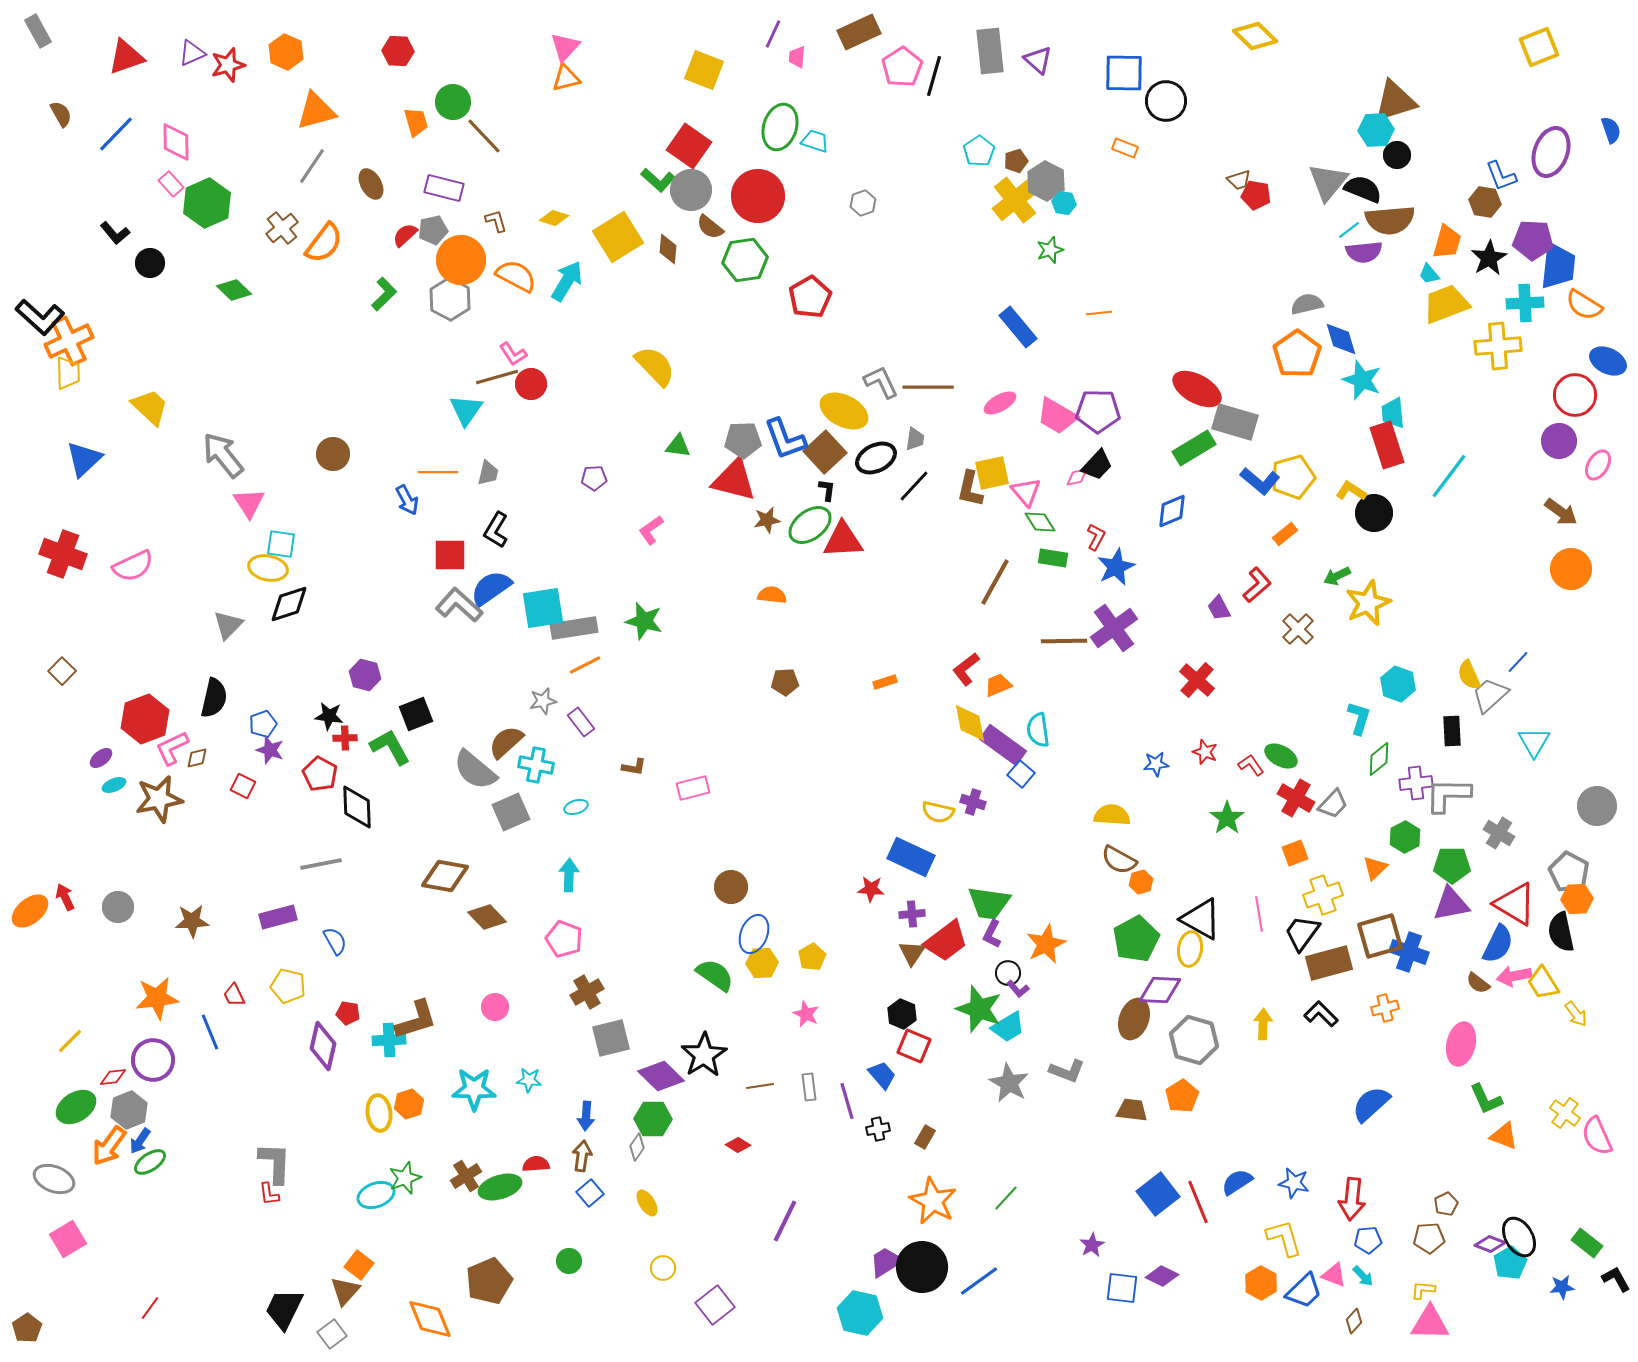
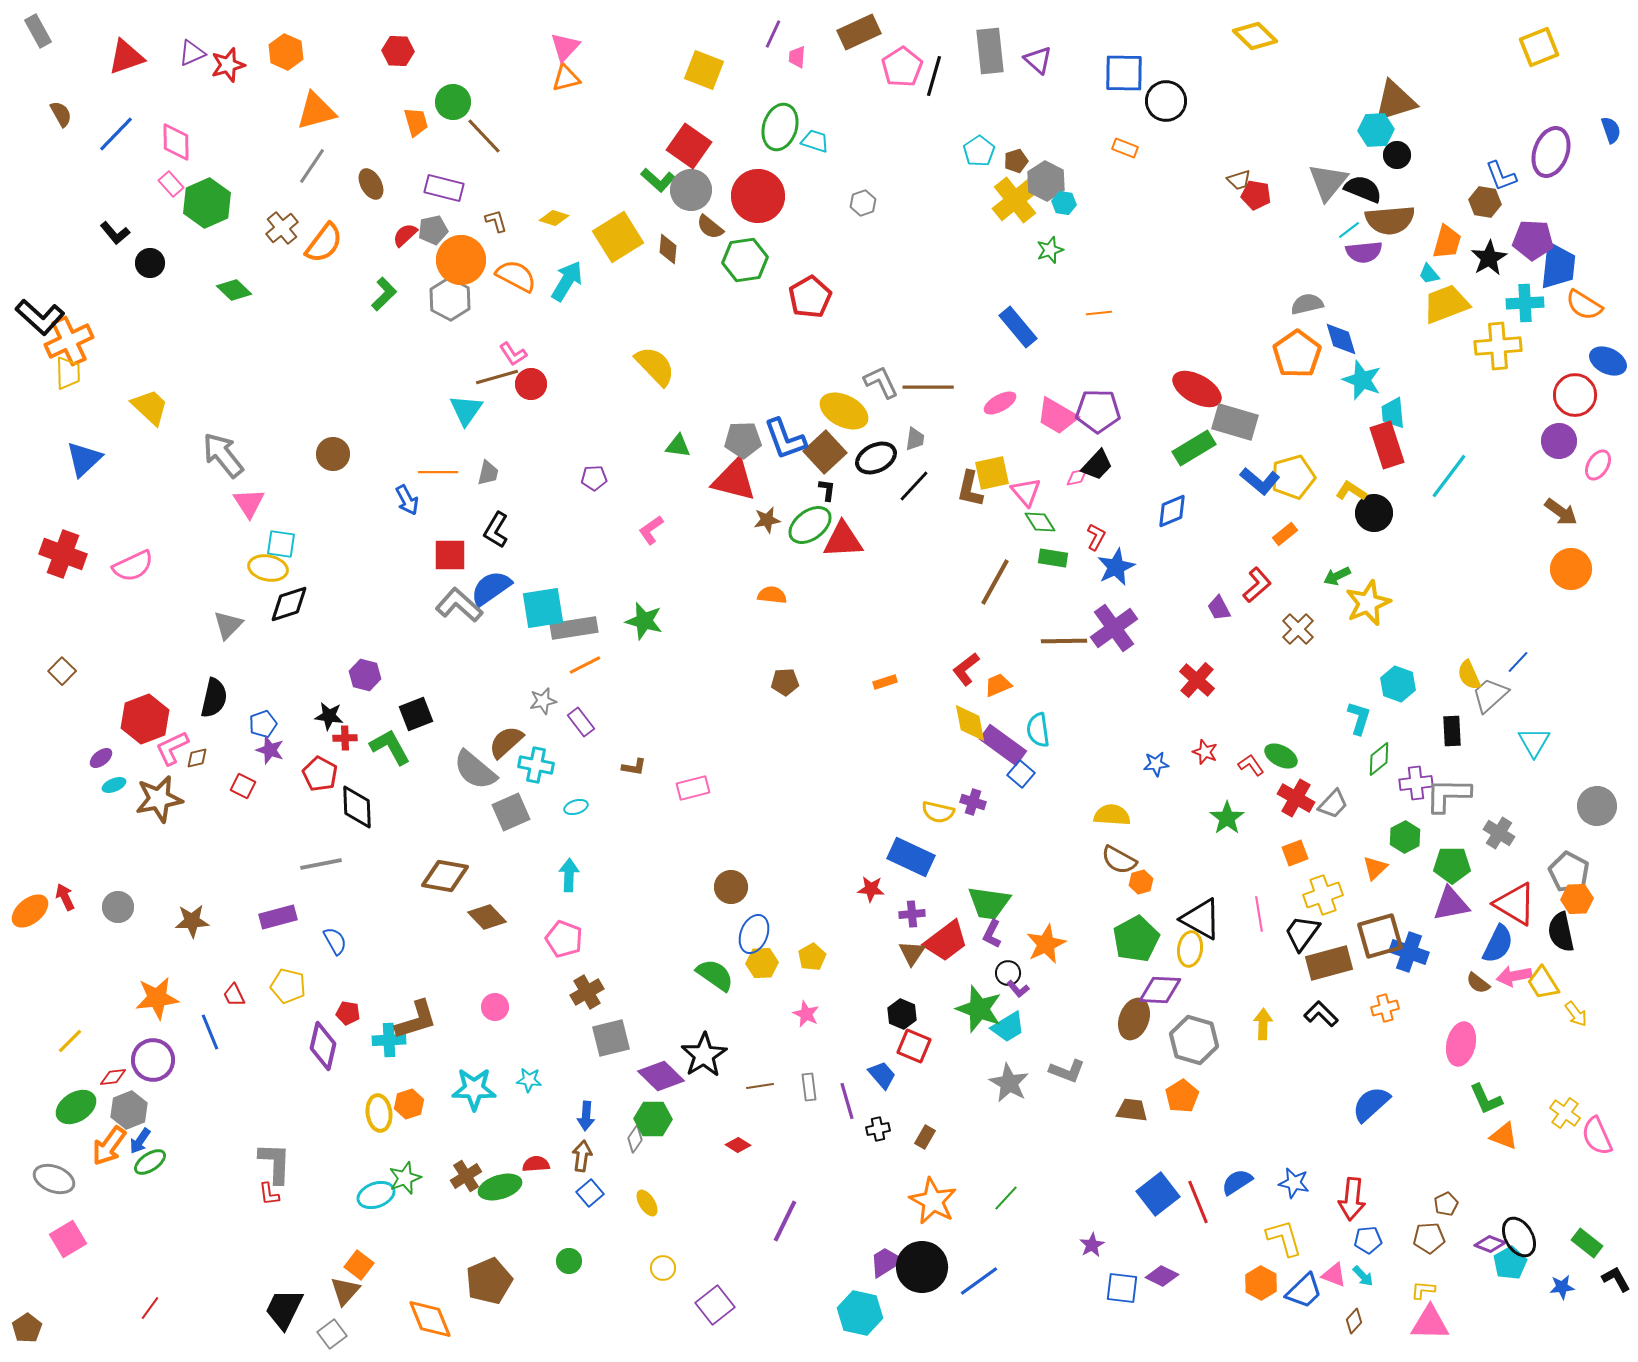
gray diamond at (637, 1147): moved 2 px left, 8 px up
